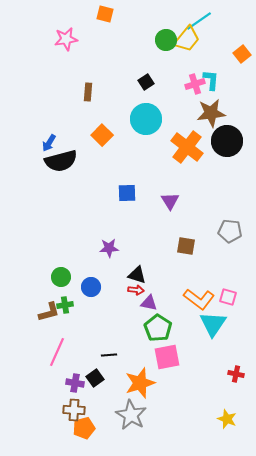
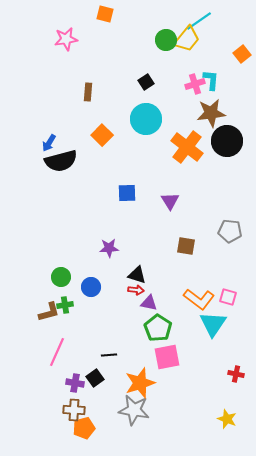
gray star at (131, 415): moved 3 px right, 5 px up; rotated 20 degrees counterclockwise
